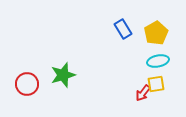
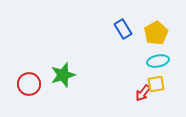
red circle: moved 2 px right
